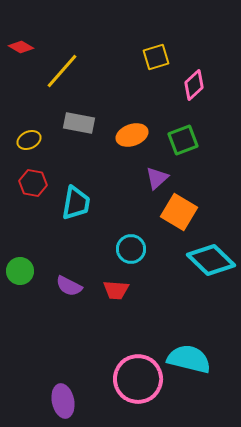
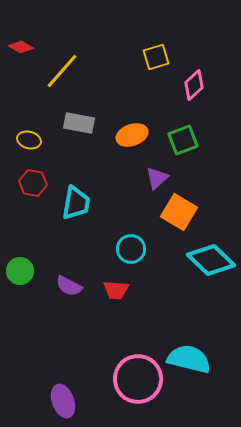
yellow ellipse: rotated 40 degrees clockwise
purple ellipse: rotated 8 degrees counterclockwise
